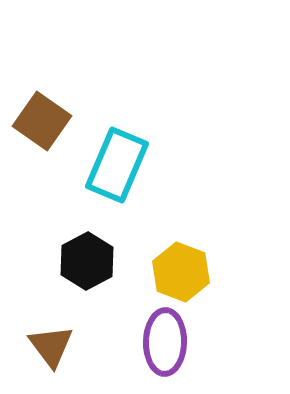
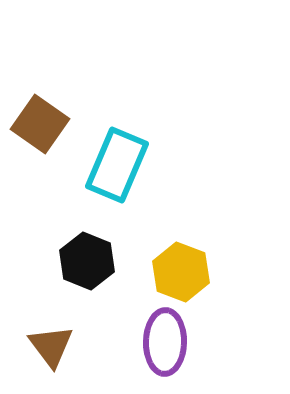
brown square: moved 2 px left, 3 px down
black hexagon: rotated 10 degrees counterclockwise
